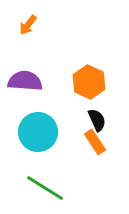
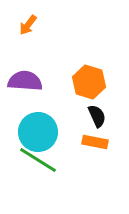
orange hexagon: rotated 8 degrees counterclockwise
black semicircle: moved 4 px up
orange rectangle: rotated 45 degrees counterclockwise
green line: moved 7 px left, 28 px up
